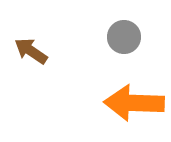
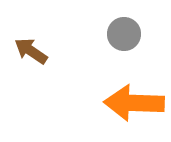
gray circle: moved 3 px up
